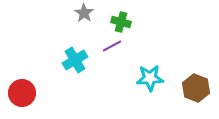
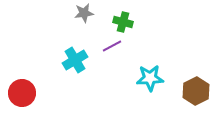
gray star: rotated 30 degrees clockwise
green cross: moved 2 px right
brown hexagon: moved 3 px down; rotated 12 degrees clockwise
